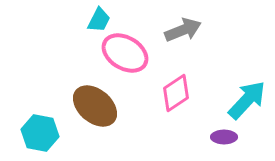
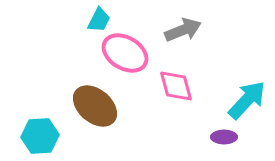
pink diamond: moved 7 px up; rotated 72 degrees counterclockwise
cyan hexagon: moved 3 px down; rotated 15 degrees counterclockwise
